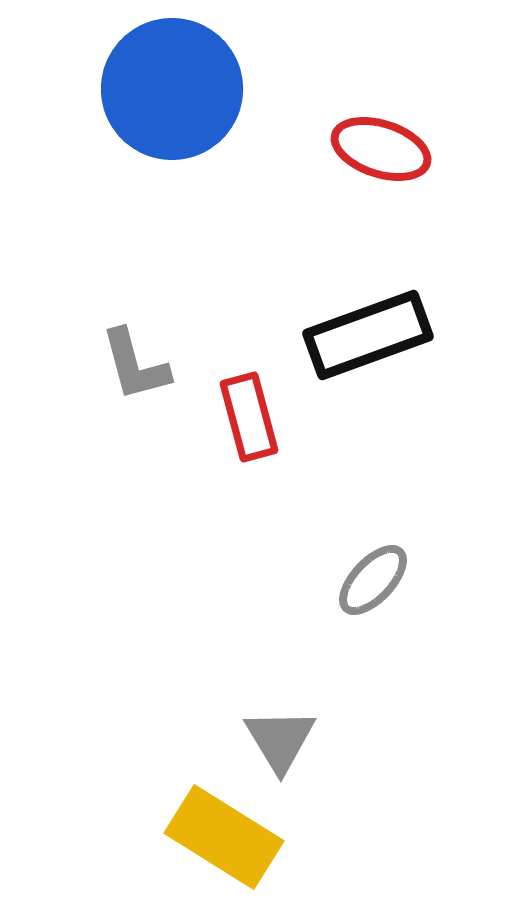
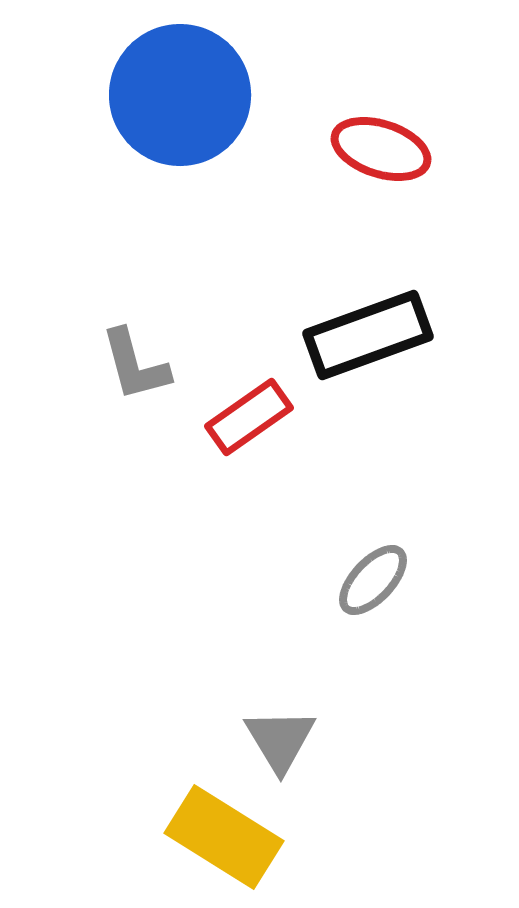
blue circle: moved 8 px right, 6 px down
red rectangle: rotated 70 degrees clockwise
